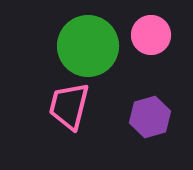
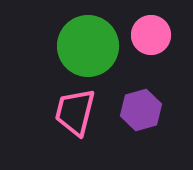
pink trapezoid: moved 6 px right, 6 px down
purple hexagon: moved 9 px left, 7 px up
